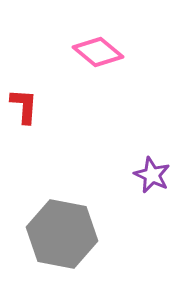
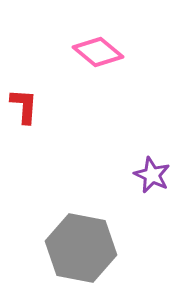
gray hexagon: moved 19 px right, 14 px down
